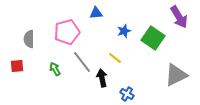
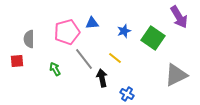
blue triangle: moved 4 px left, 10 px down
gray line: moved 2 px right, 3 px up
red square: moved 5 px up
